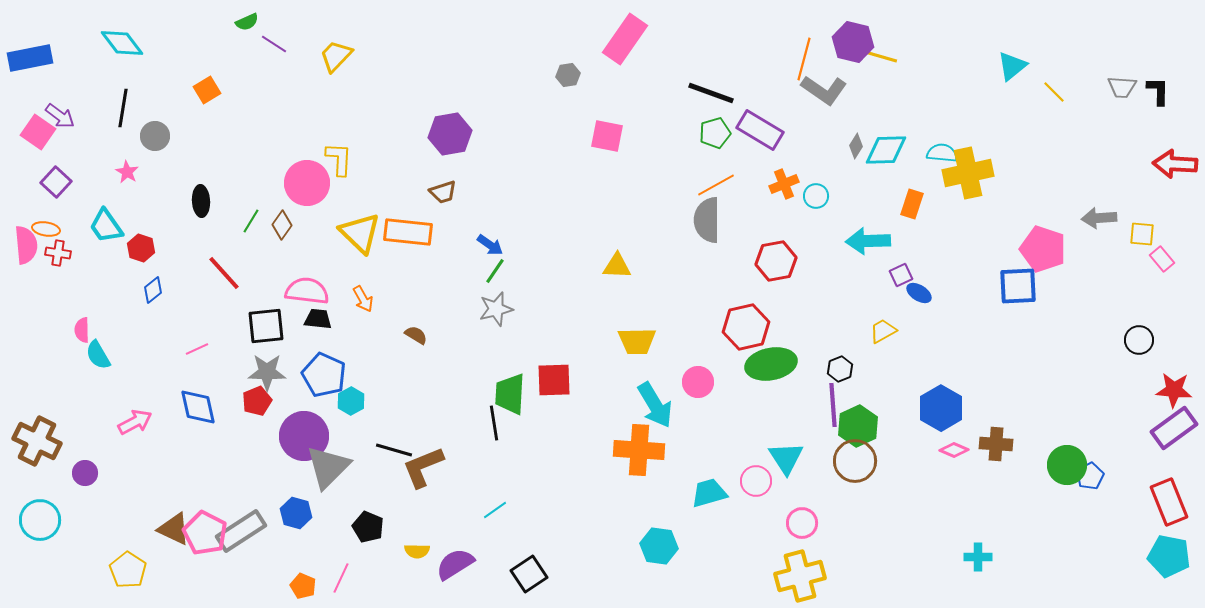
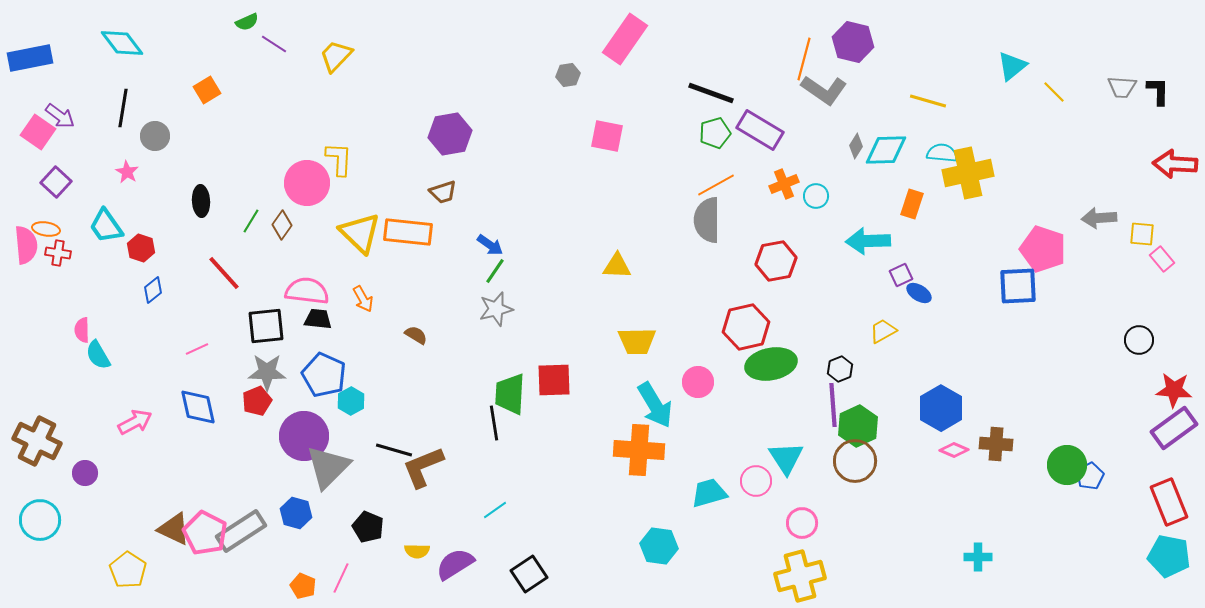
yellow line at (879, 56): moved 49 px right, 45 px down
